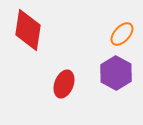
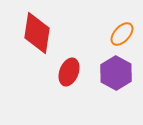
red diamond: moved 9 px right, 3 px down
red ellipse: moved 5 px right, 12 px up
